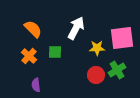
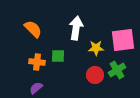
white arrow: rotated 20 degrees counterclockwise
pink square: moved 1 px right, 2 px down
yellow star: moved 1 px left
green square: moved 3 px right, 4 px down
orange cross: moved 8 px right, 6 px down; rotated 35 degrees counterclockwise
red circle: moved 1 px left
purple semicircle: moved 3 px down; rotated 56 degrees clockwise
